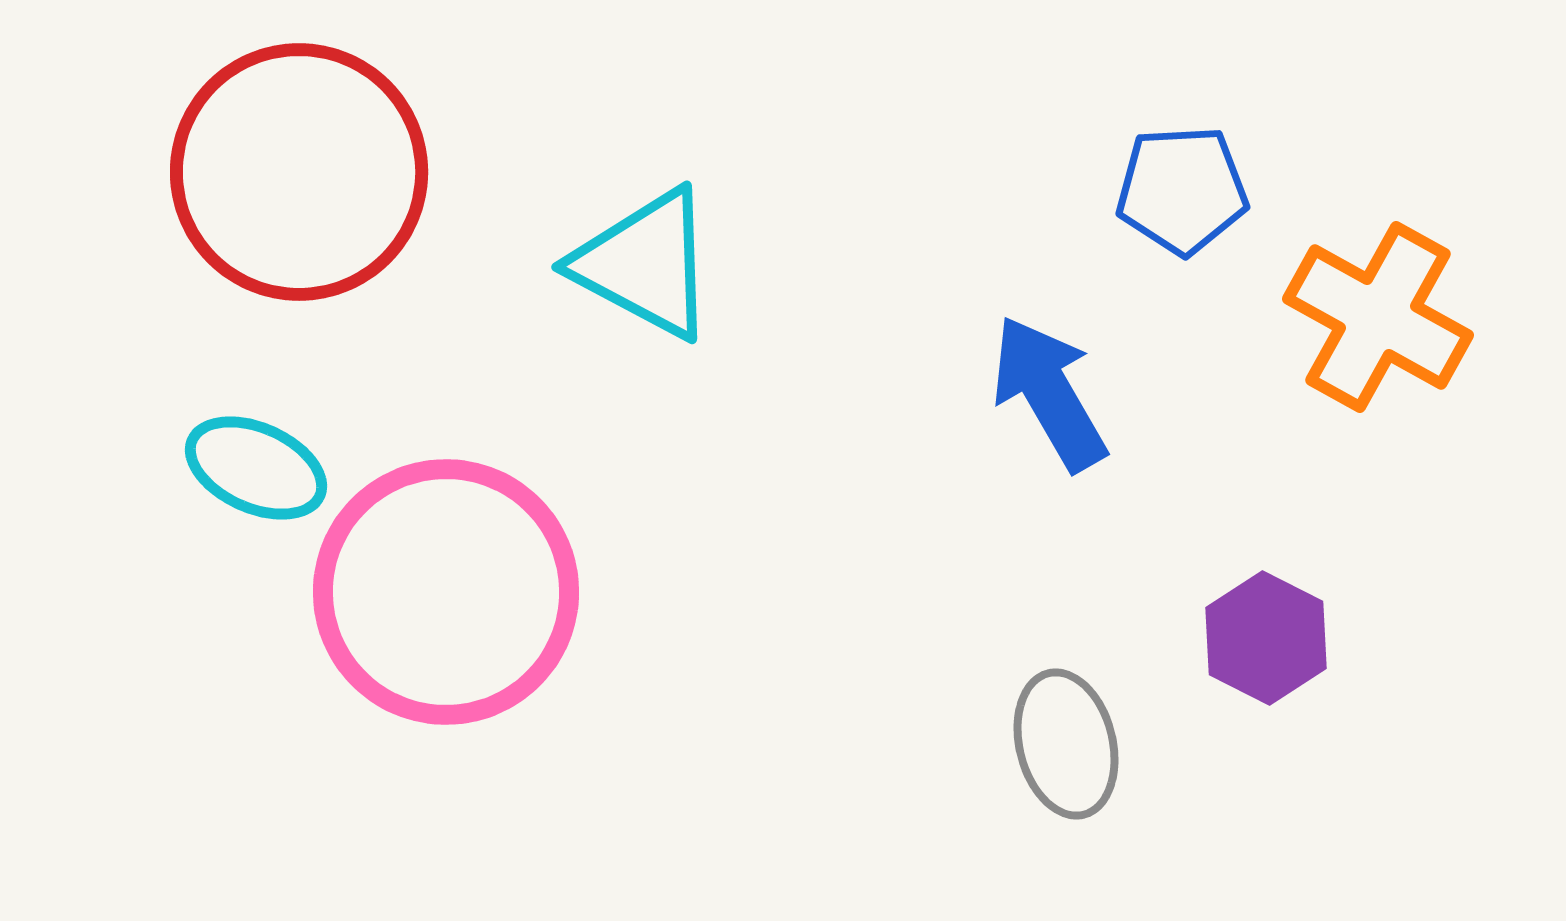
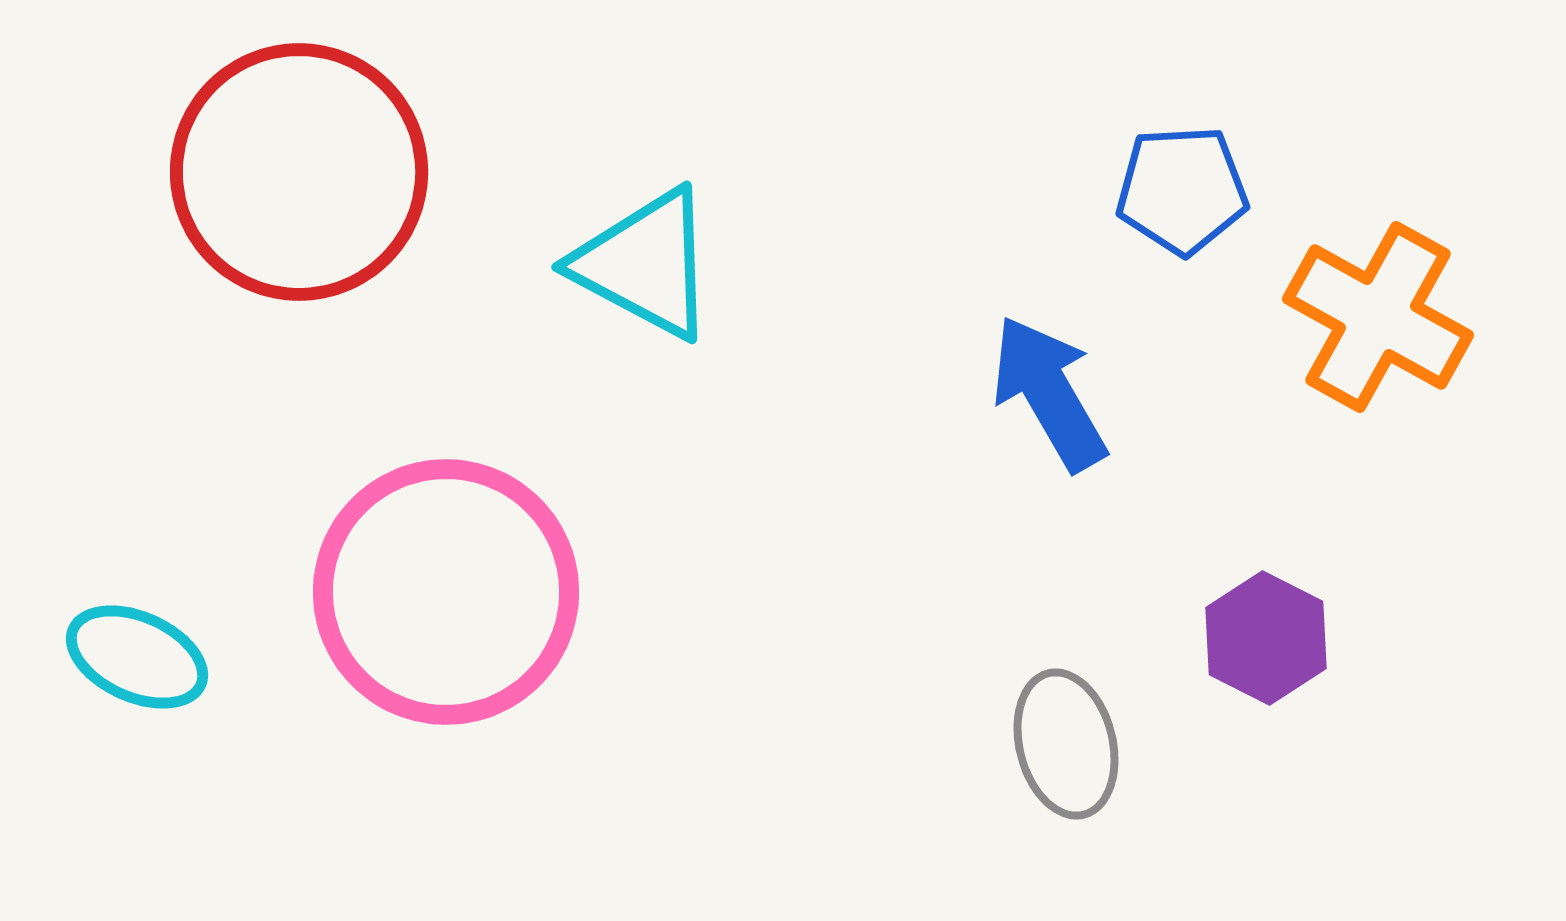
cyan ellipse: moved 119 px left, 189 px down
